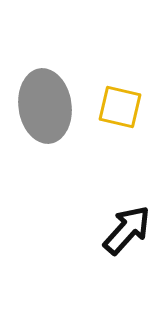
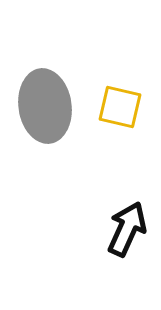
black arrow: moved 1 px up; rotated 18 degrees counterclockwise
